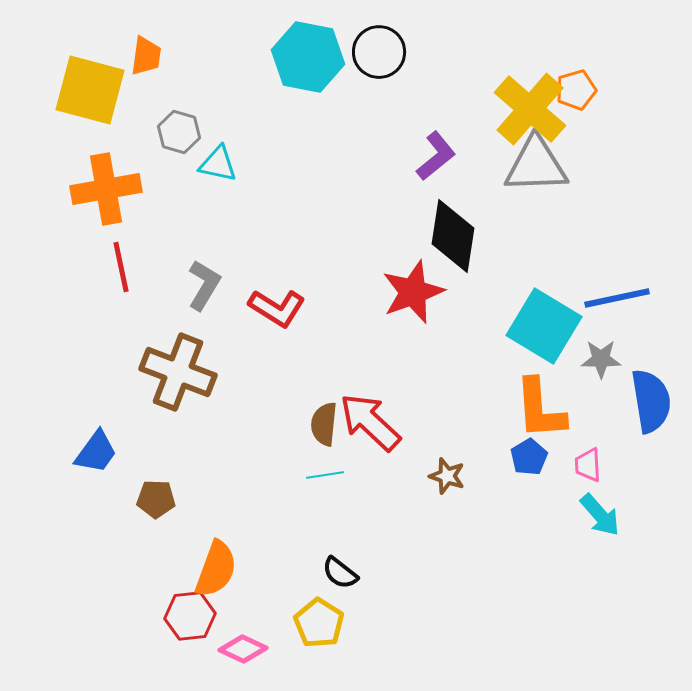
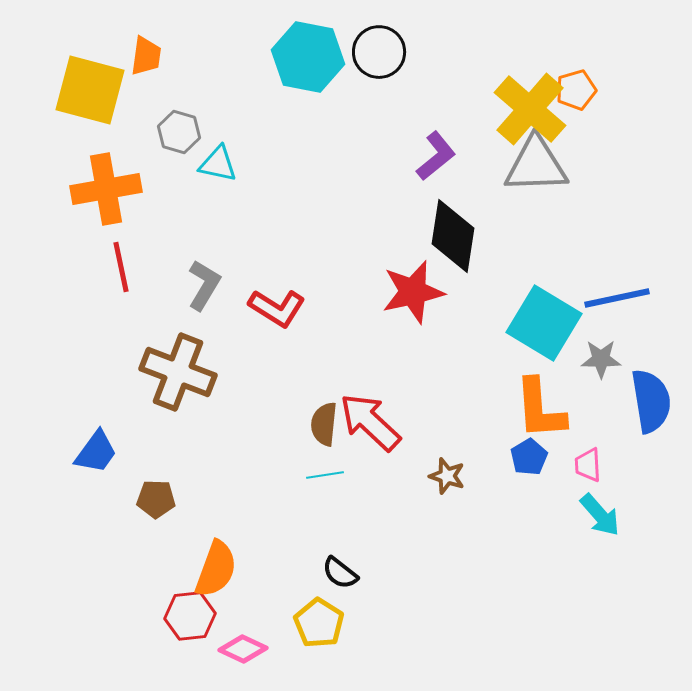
red star: rotated 8 degrees clockwise
cyan square: moved 3 px up
